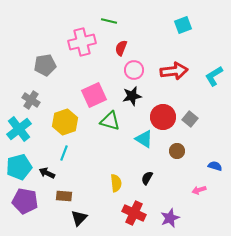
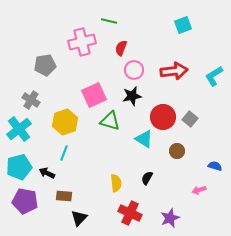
red cross: moved 4 px left
